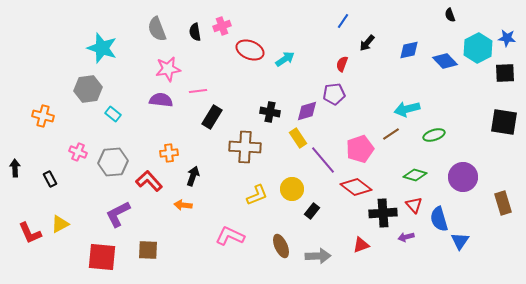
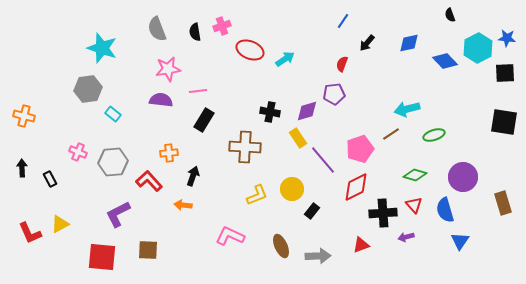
blue diamond at (409, 50): moved 7 px up
orange cross at (43, 116): moved 19 px left
black rectangle at (212, 117): moved 8 px left, 3 px down
black arrow at (15, 168): moved 7 px right
red diamond at (356, 187): rotated 64 degrees counterclockwise
blue semicircle at (439, 219): moved 6 px right, 9 px up
